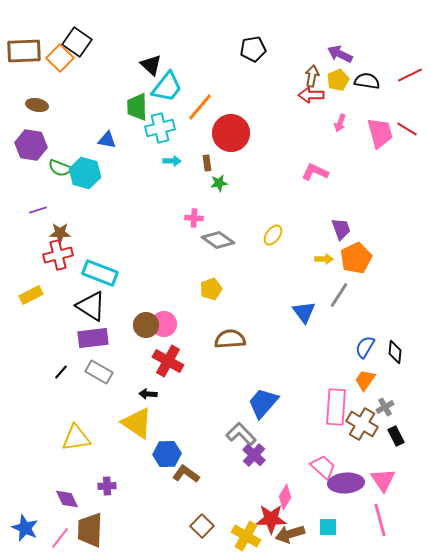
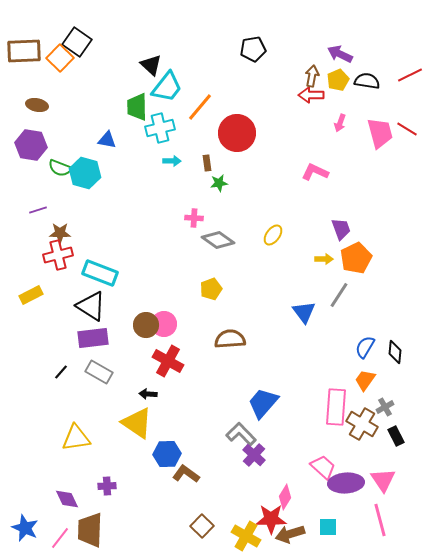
red circle at (231, 133): moved 6 px right
